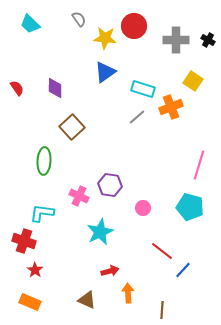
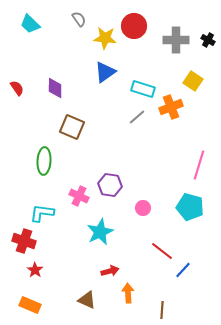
brown square: rotated 25 degrees counterclockwise
orange rectangle: moved 3 px down
